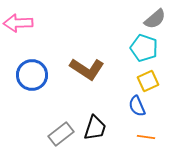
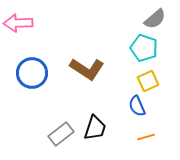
blue circle: moved 2 px up
orange line: rotated 24 degrees counterclockwise
